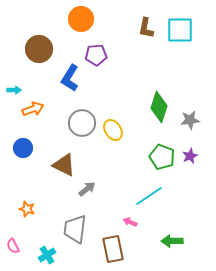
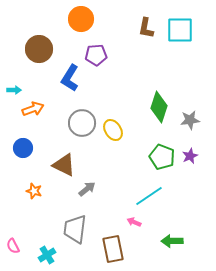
orange star: moved 7 px right, 18 px up
pink arrow: moved 4 px right
